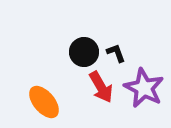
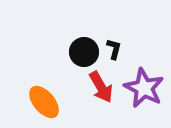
black L-shape: moved 2 px left, 4 px up; rotated 35 degrees clockwise
